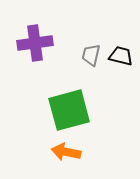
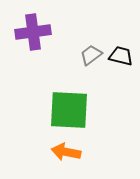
purple cross: moved 2 px left, 11 px up
gray trapezoid: rotated 40 degrees clockwise
green square: rotated 18 degrees clockwise
